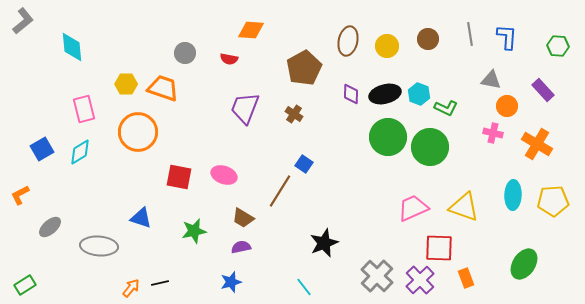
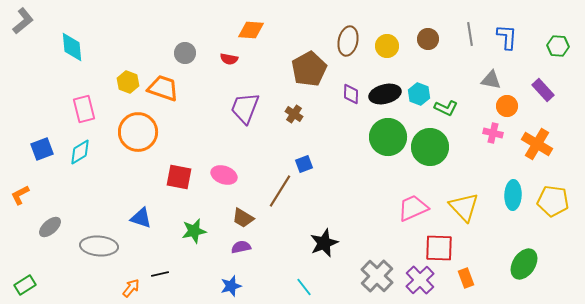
brown pentagon at (304, 68): moved 5 px right, 1 px down
yellow hexagon at (126, 84): moved 2 px right, 2 px up; rotated 20 degrees clockwise
blue square at (42, 149): rotated 10 degrees clockwise
blue square at (304, 164): rotated 36 degrees clockwise
yellow pentagon at (553, 201): rotated 12 degrees clockwise
yellow triangle at (464, 207): rotated 28 degrees clockwise
blue star at (231, 282): moved 4 px down
black line at (160, 283): moved 9 px up
